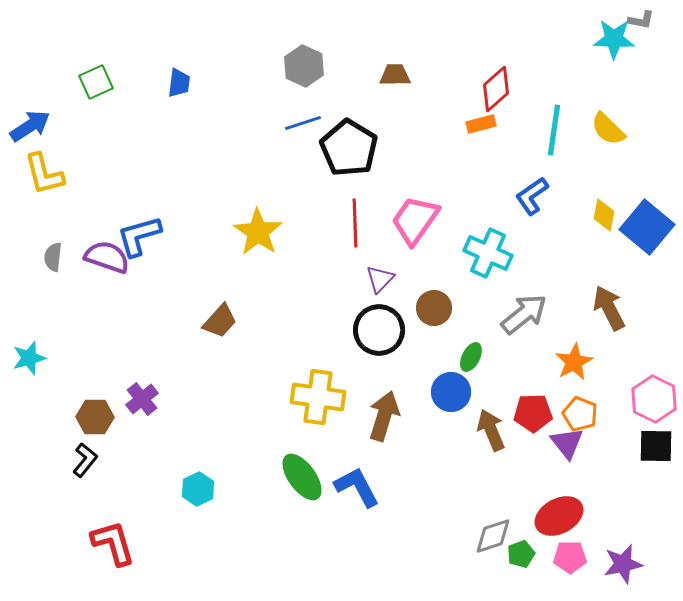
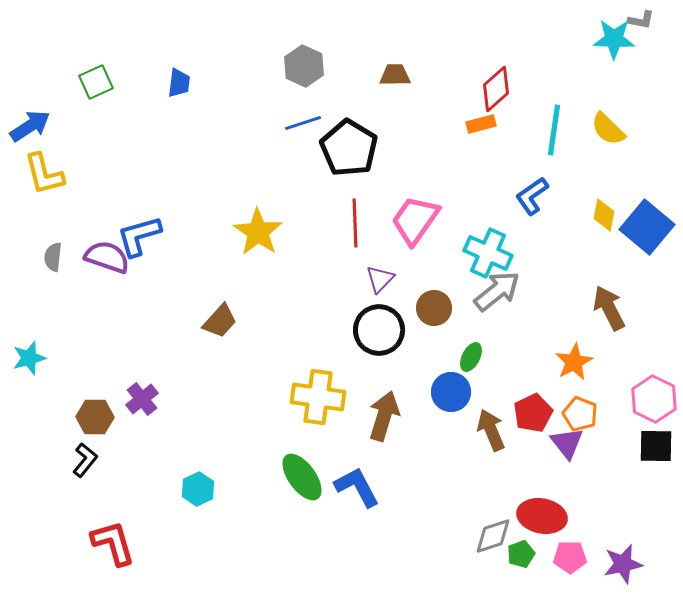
gray arrow at (524, 314): moved 27 px left, 23 px up
red pentagon at (533, 413): rotated 24 degrees counterclockwise
red ellipse at (559, 516): moved 17 px left; rotated 39 degrees clockwise
